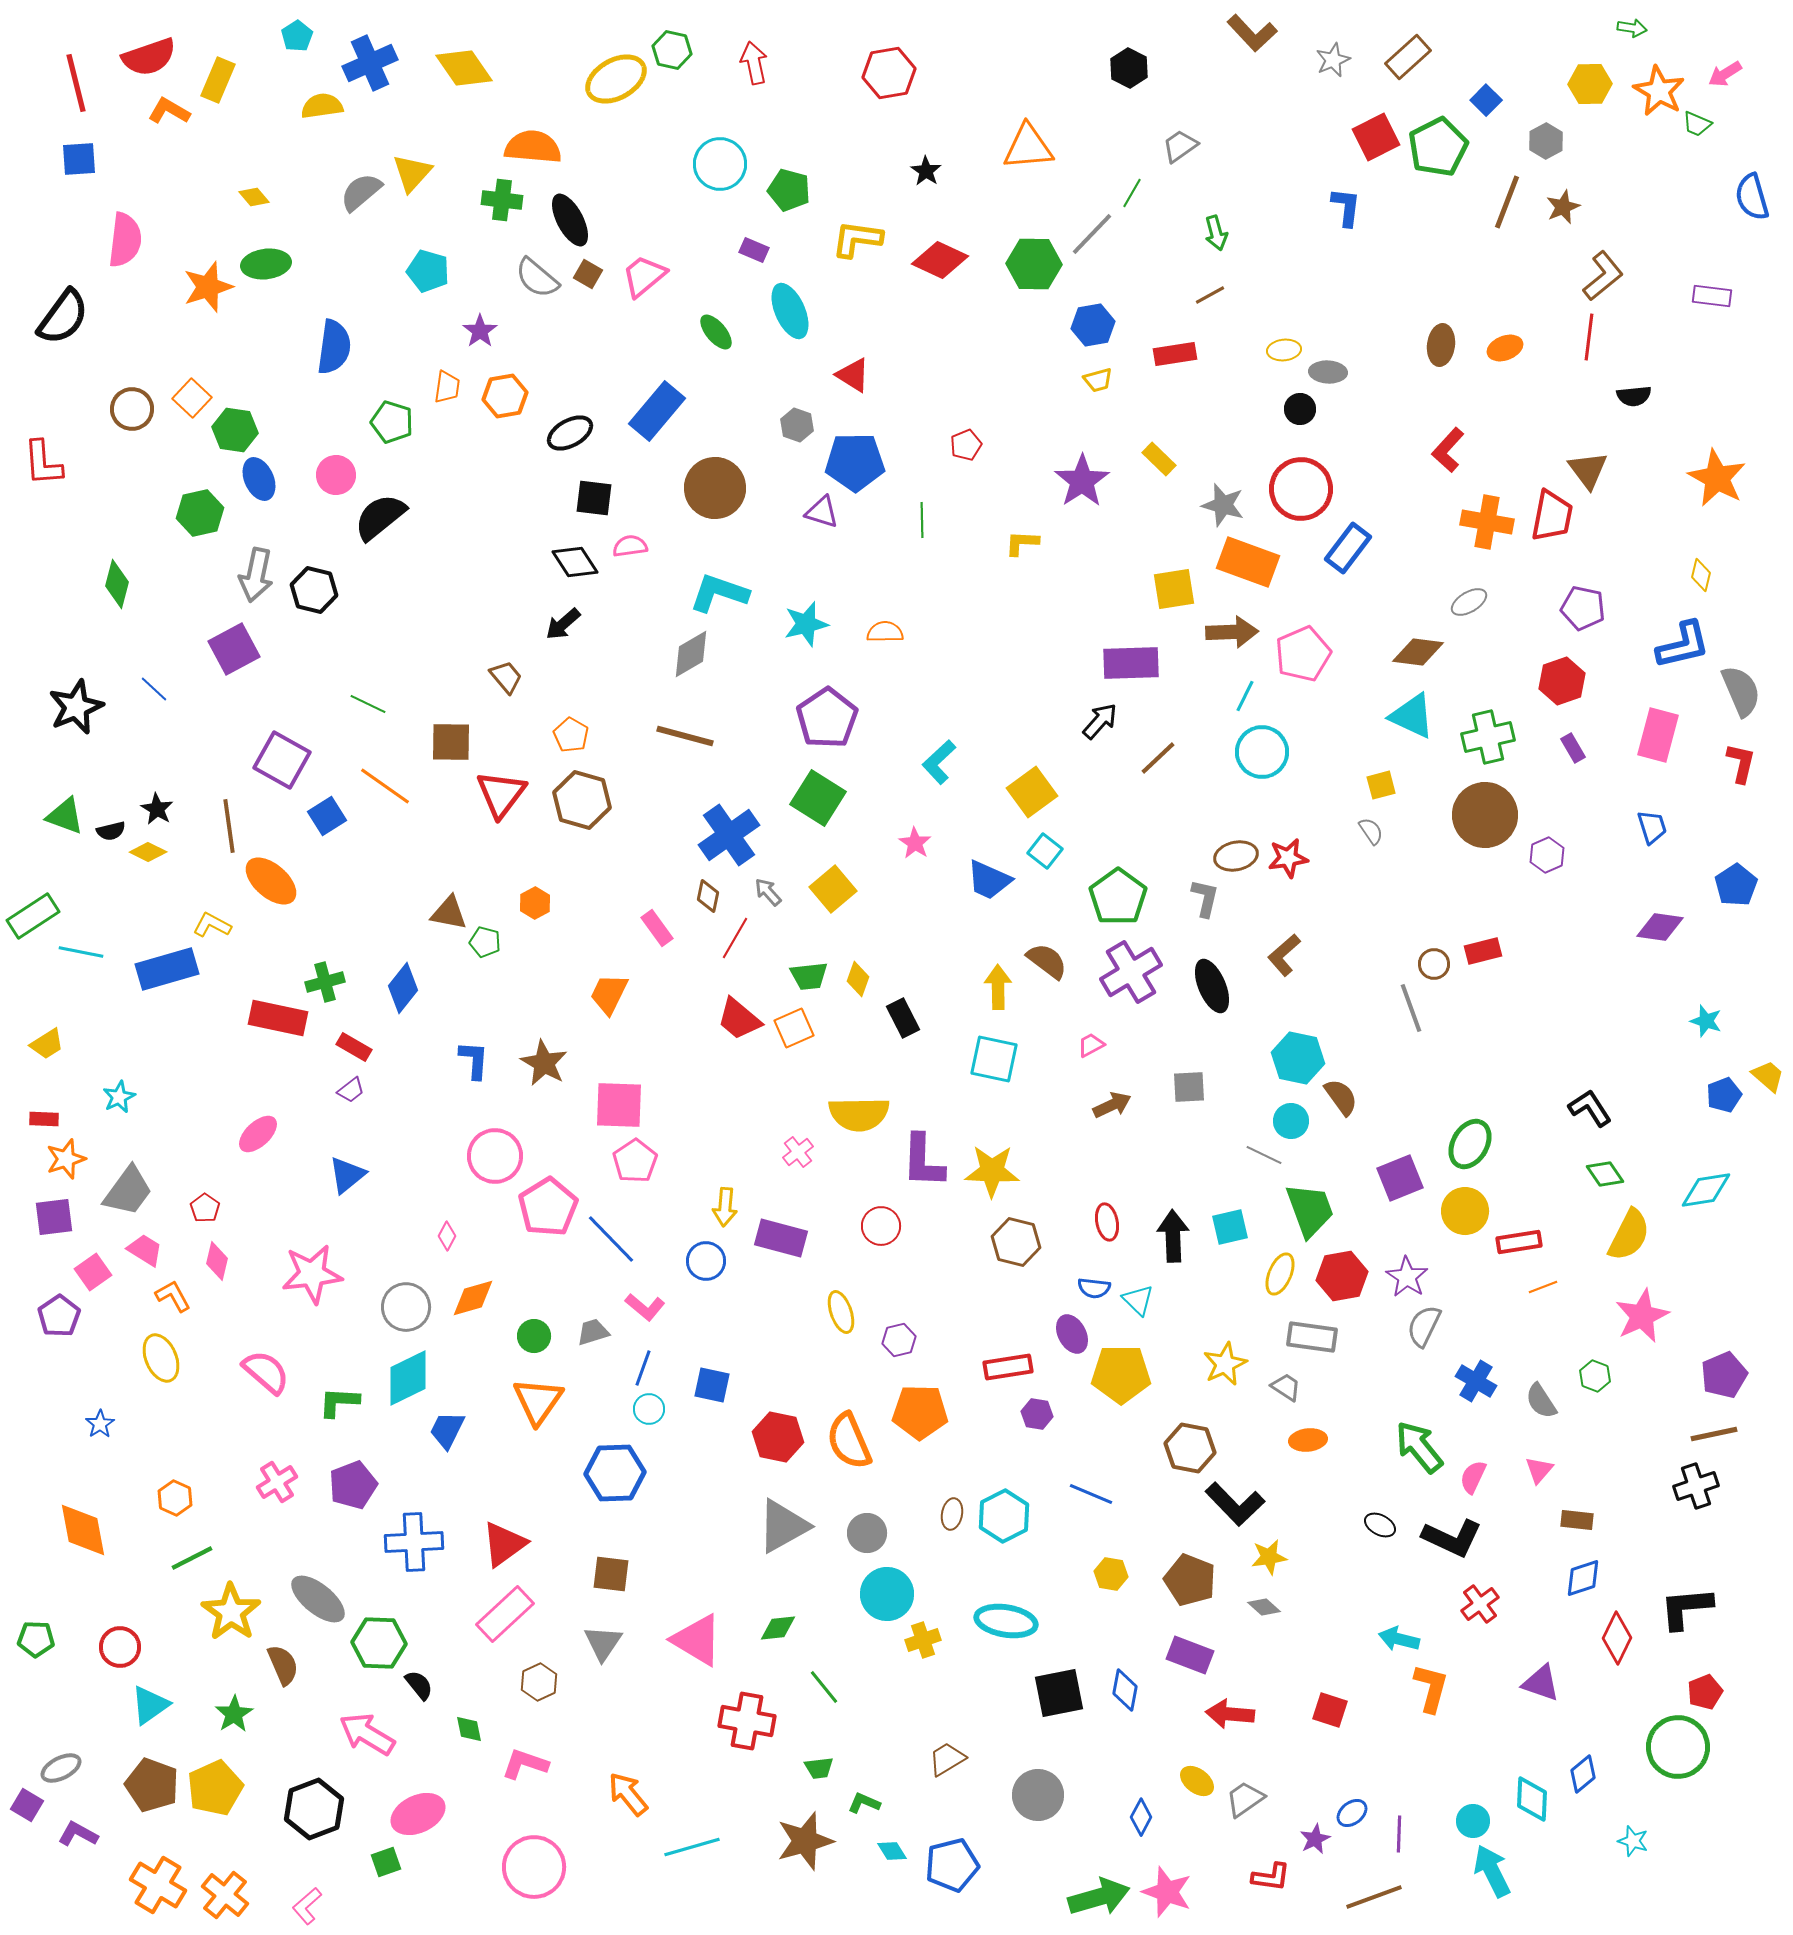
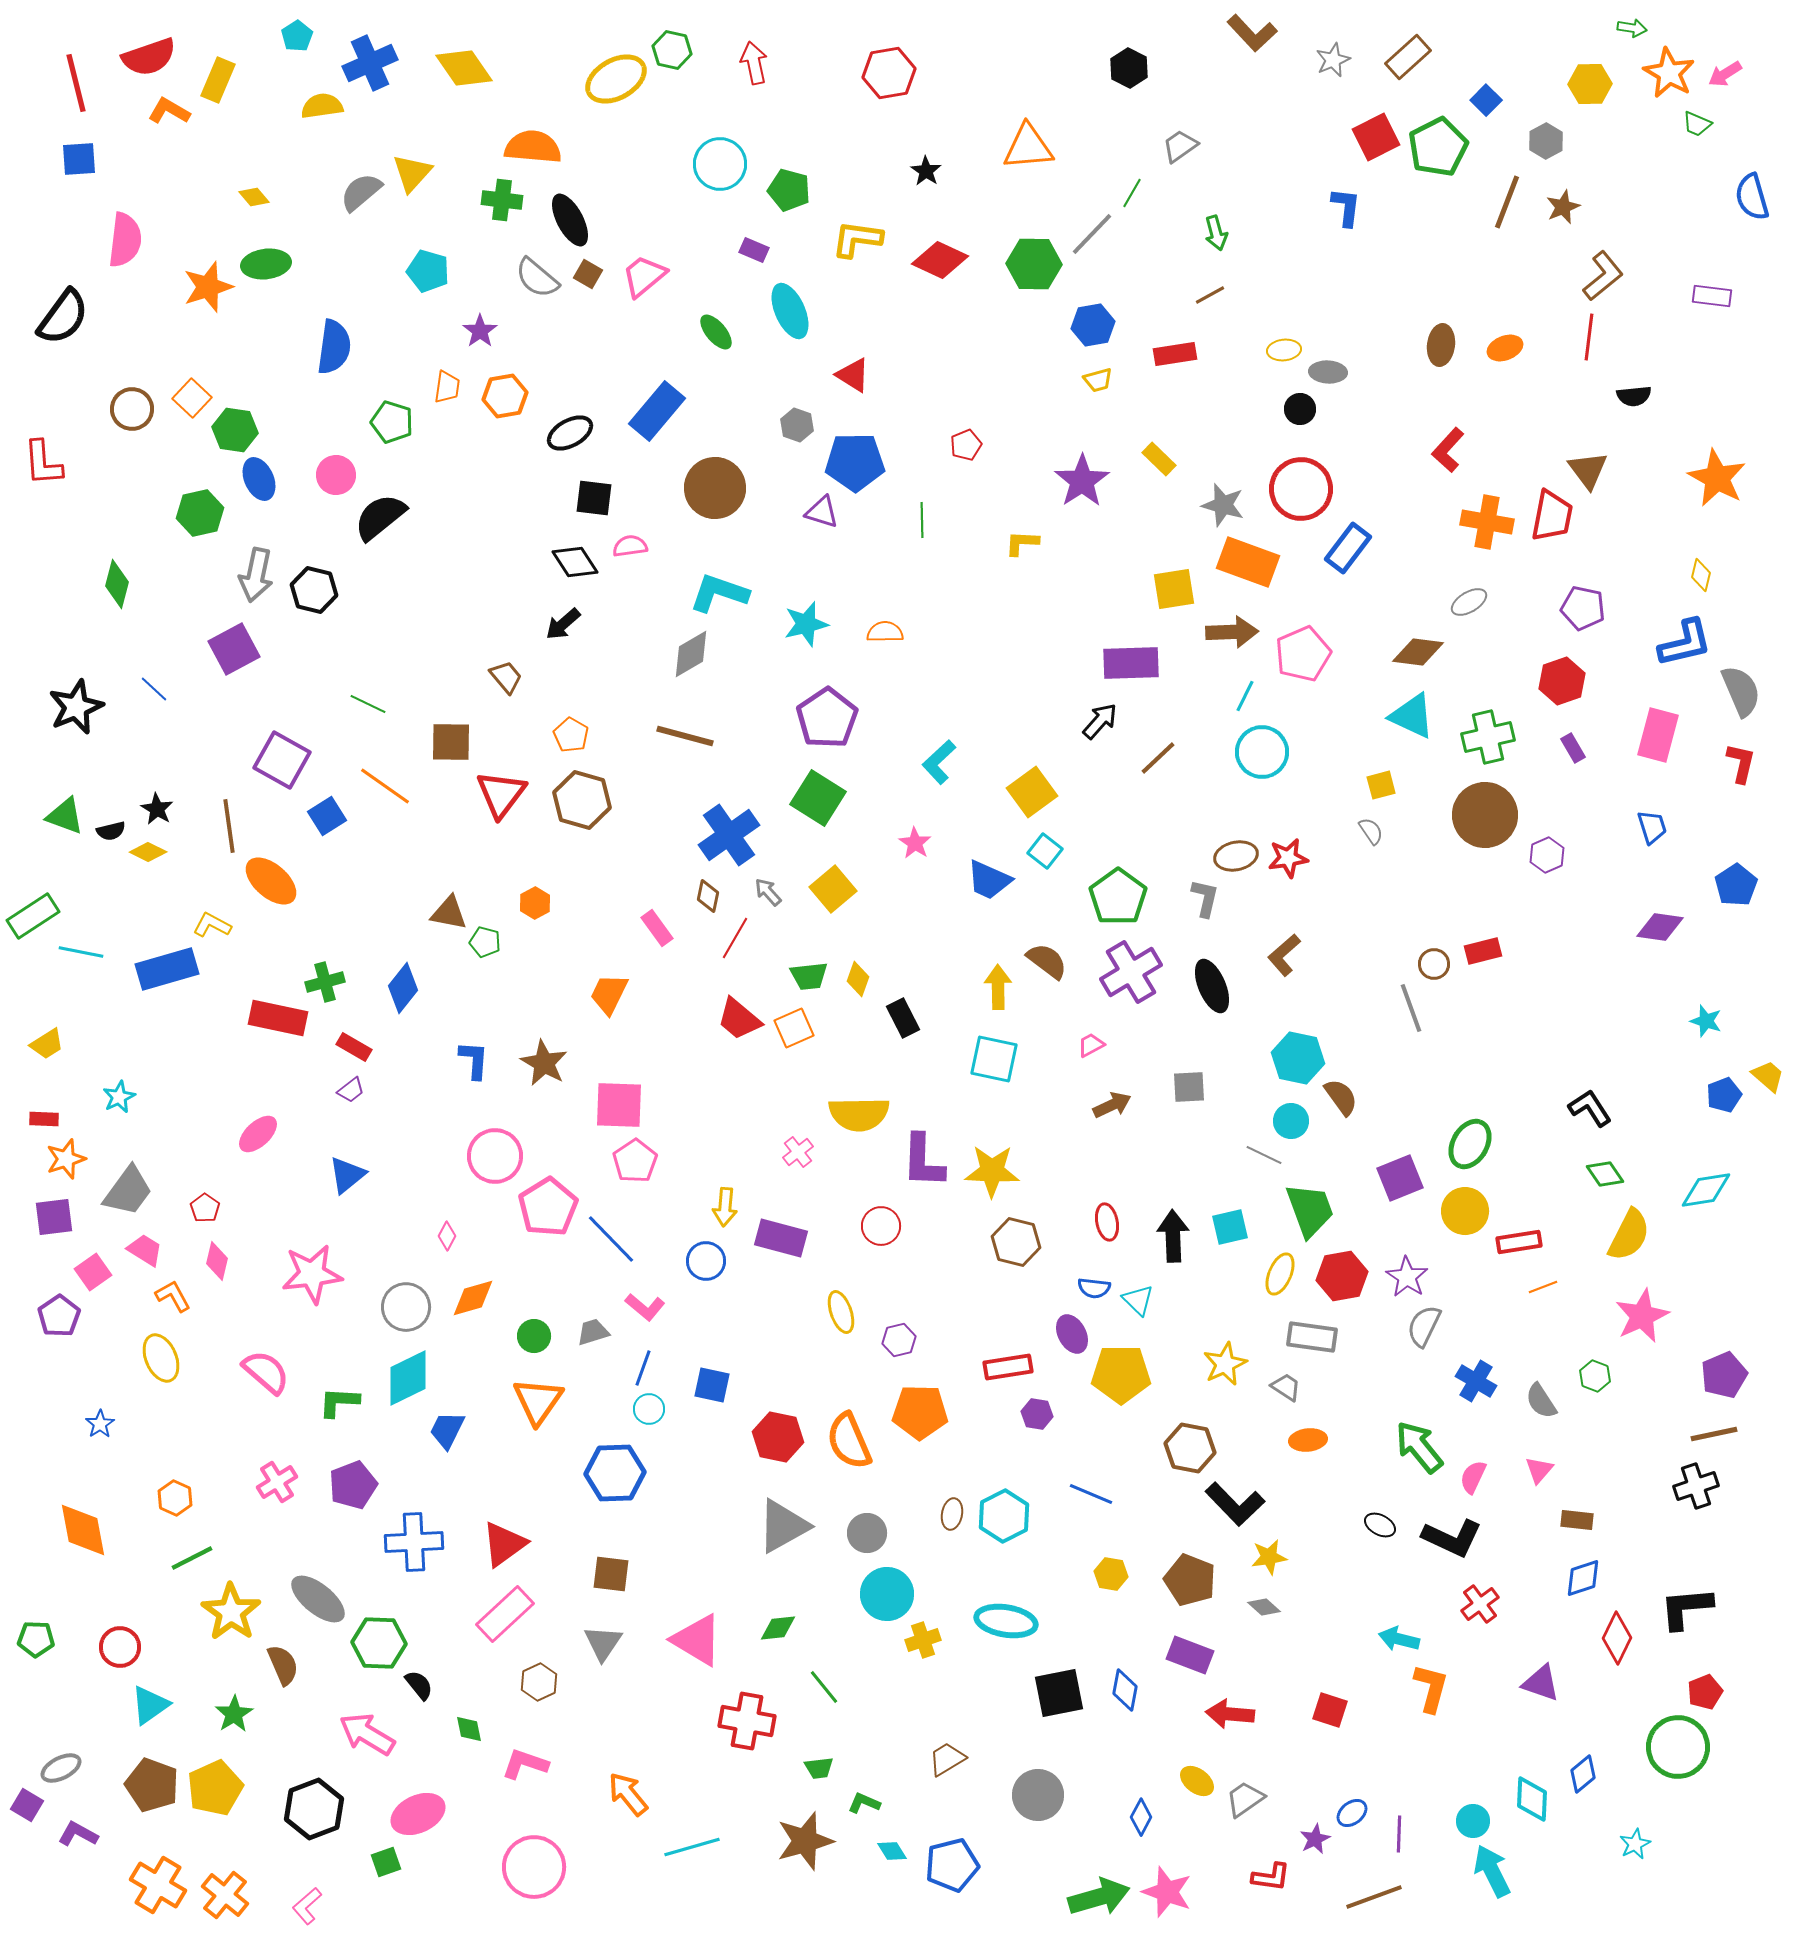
orange star at (1659, 91): moved 10 px right, 18 px up
blue L-shape at (1683, 645): moved 2 px right, 2 px up
cyan star at (1633, 1841): moved 2 px right, 3 px down; rotated 28 degrees clockwise
